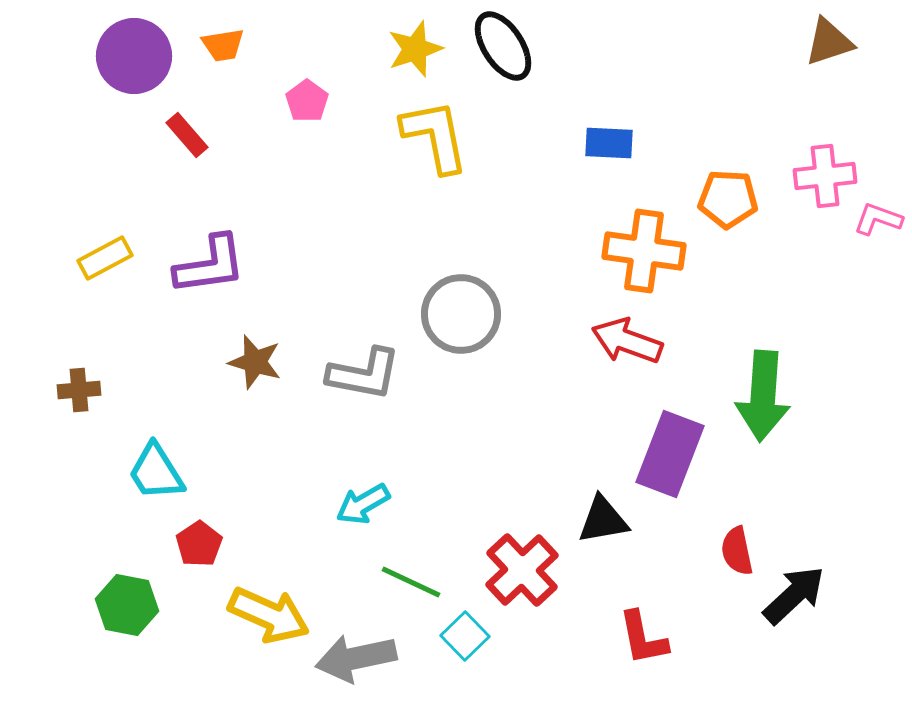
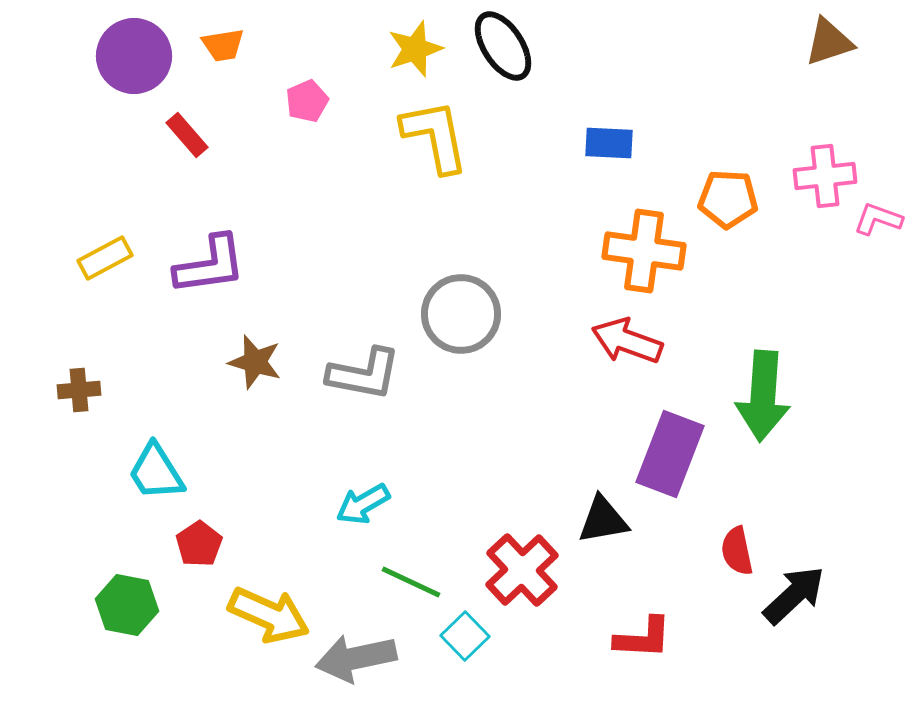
pink pentagon: rotated 12 degrees clockwise
red L-shape: rotated 76 degrees counterclockwise
